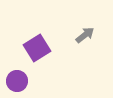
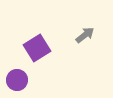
purple circle: moved 1 px up
